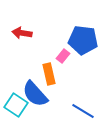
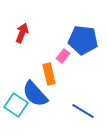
red arrow: rotated 102 degrees clockwise
